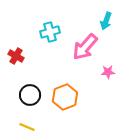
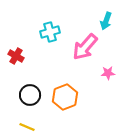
pink star: moved 1 px down
